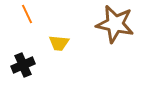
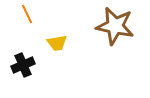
brown star: moved 2 px down
yellow trapezoid: moved 2 px left; rotated 15 degrees counterclockwise
